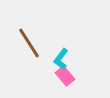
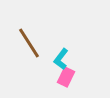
pink rectangle: moved 1 px right, 1 px down; rotated 66 degrees clockwise
